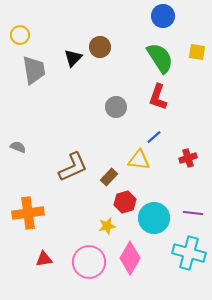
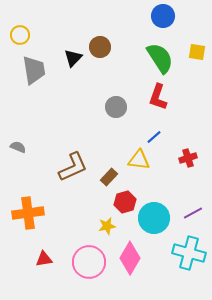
purple line: rotated 36 degrees counterclockwise
